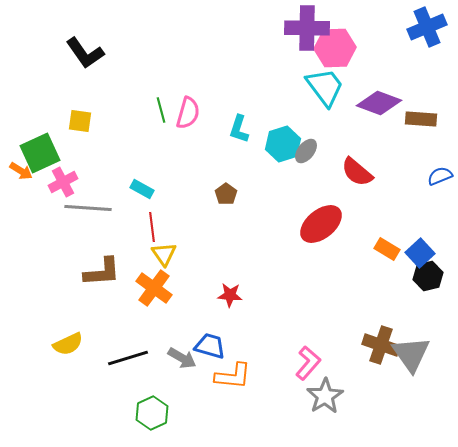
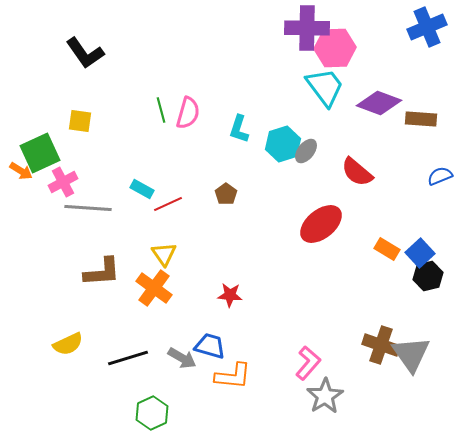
red line: moved 16 px right, 23 px up; rotated 72 degrees clockwise
